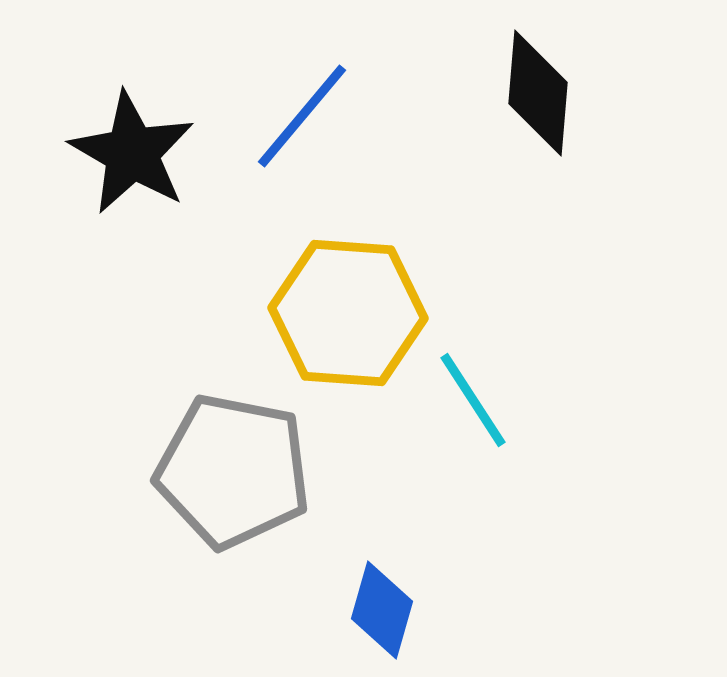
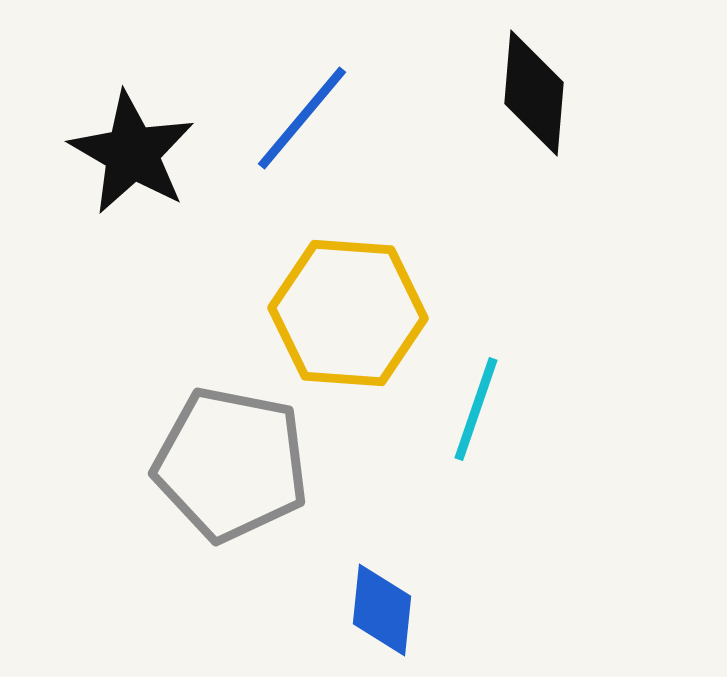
black diamond: moved 4 px left
blue line: moved 2 px down
cyan line: moved 3 px right, 9 px down; rotated 52 degrees clockwise
gray pentagon: moved 2 px left, 7 px up
blue diamond: rotated 10 degrees counterclockwise
